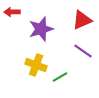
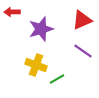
green line: moved 3 px left, 2 px down
